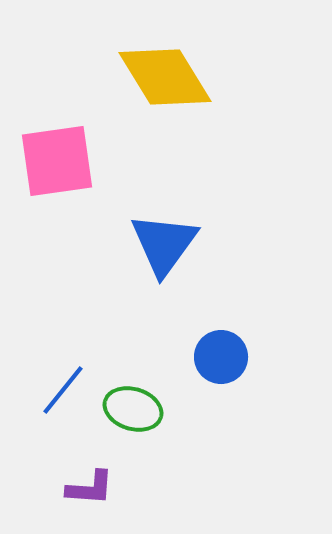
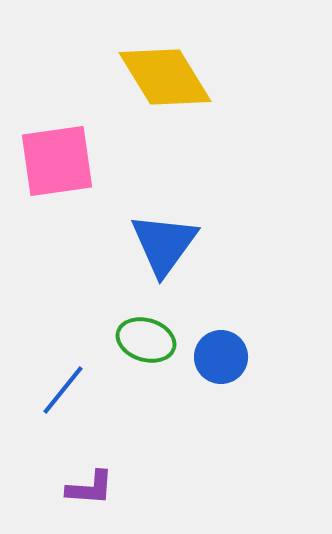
green ellipse: moved 13 px right, 69 px up
